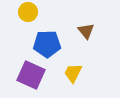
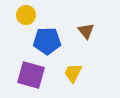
yellow circle: moved 2 px left, 3 px down
blue pentagon: moved 3 px up
purple square: rotated 8 degrees counterclockwise
